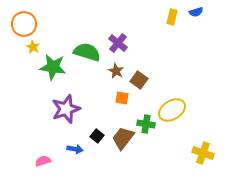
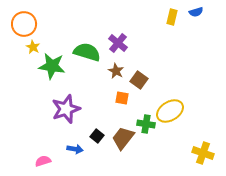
green star: moved 1 px left, 1 px up
yellow ellipse: moved 2 px left, 1 px down
